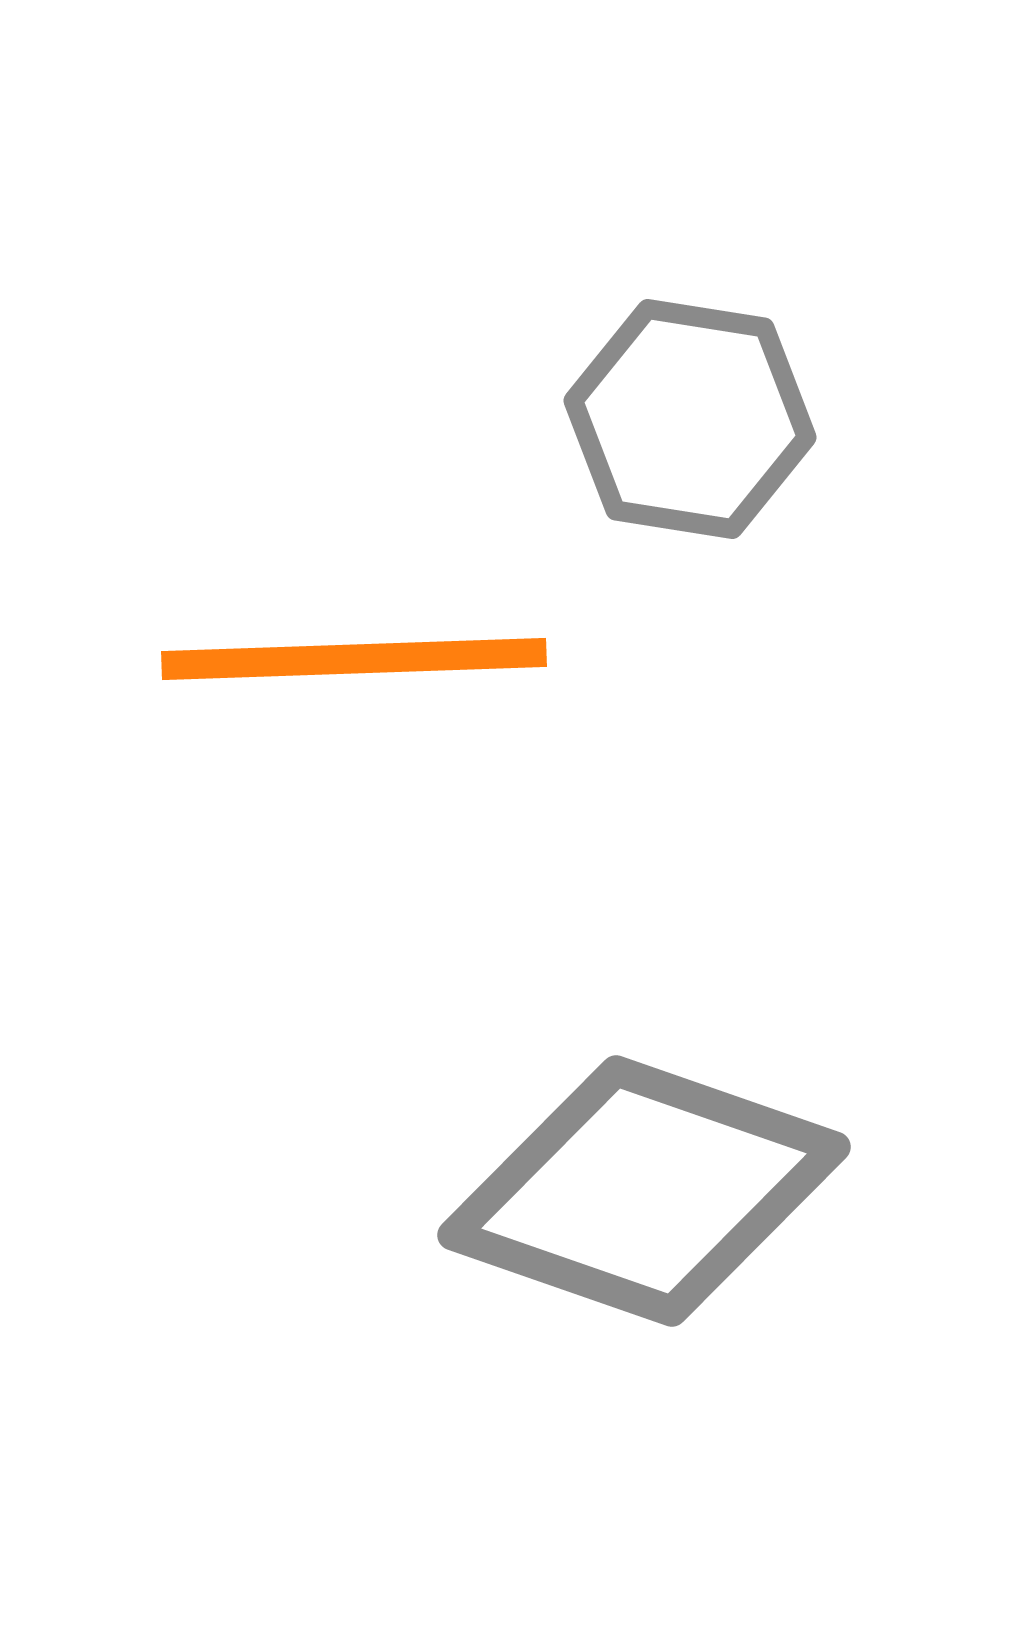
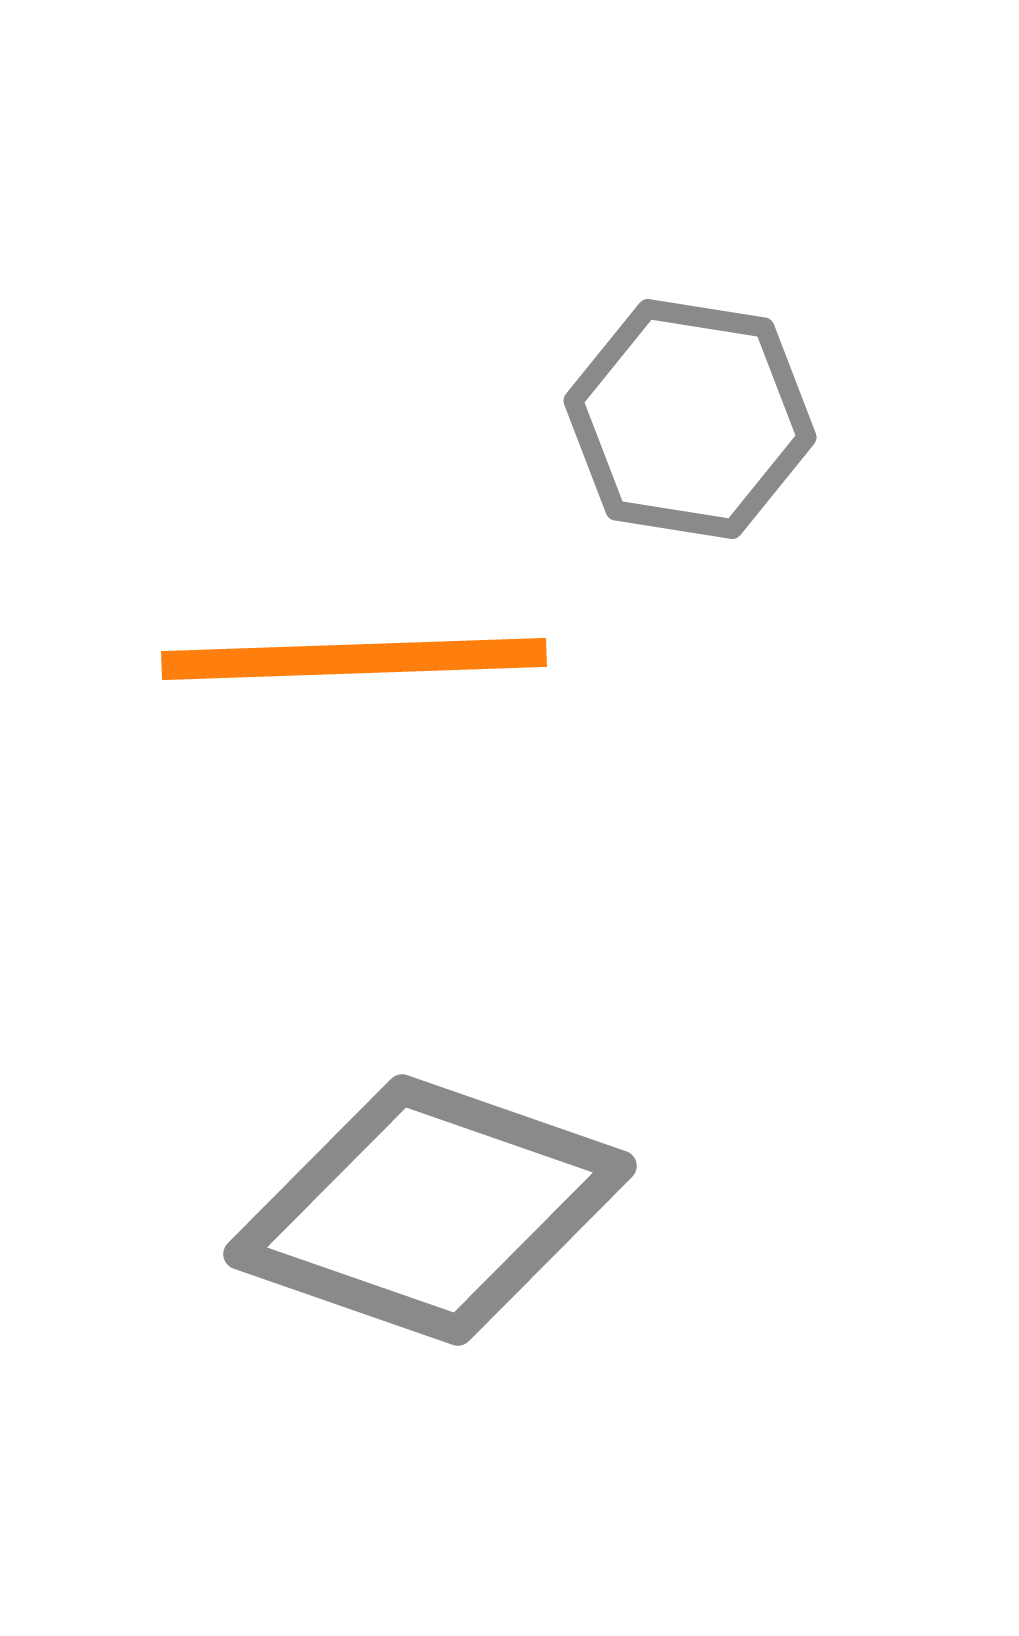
gray diamond: moved 214 px left, 19 px down
